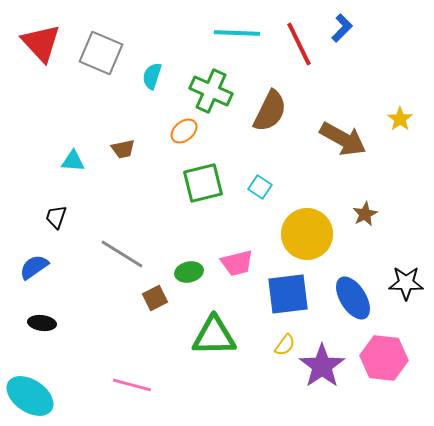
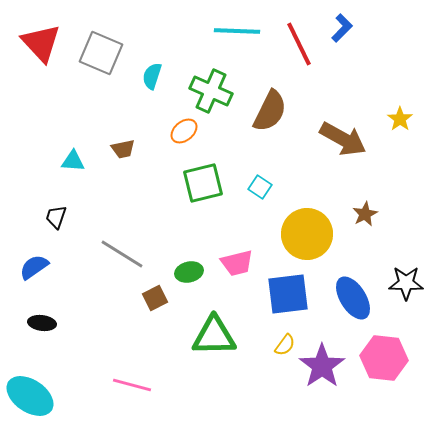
cyan line: moved 2 px up
